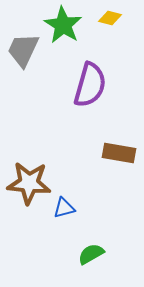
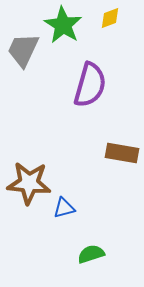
yellow diamond: rotated 35 degrees counterclockwise
brown rectangle: moved 3 px right
green semicircle: rotated 12 degrees clockwise
